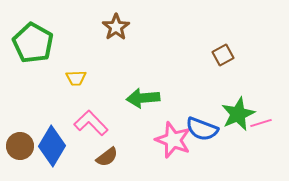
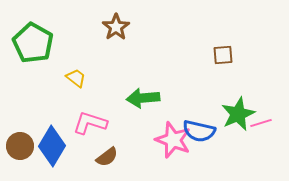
brown square: rotated 25 degrees clockwise
yellow trapezoid: rotated 140 degrees counterclockwise
pink L-shape: moved 1 px left; rotated 28 degrees counterclockwise
blue semicircle: moved 3 px left, 2 px down; rotated 8 degrees counterclockwise
